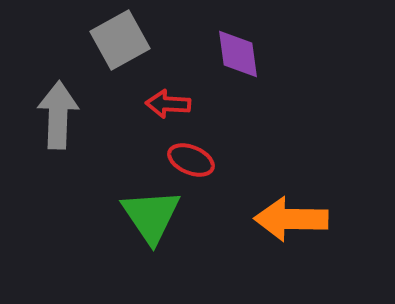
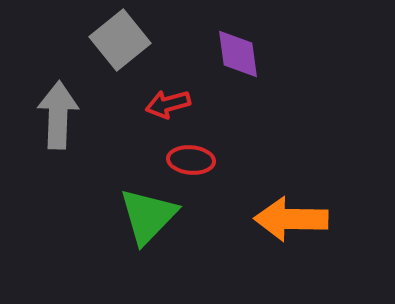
gray square: rotated 10 degrees counterclockwise
red arrow: rotated 18 degrees counterclockwise
red ellipse: rotated 18 degrees counterclockwise
green triangle: moved 3 px left; rotated 18 degrees clockwise
